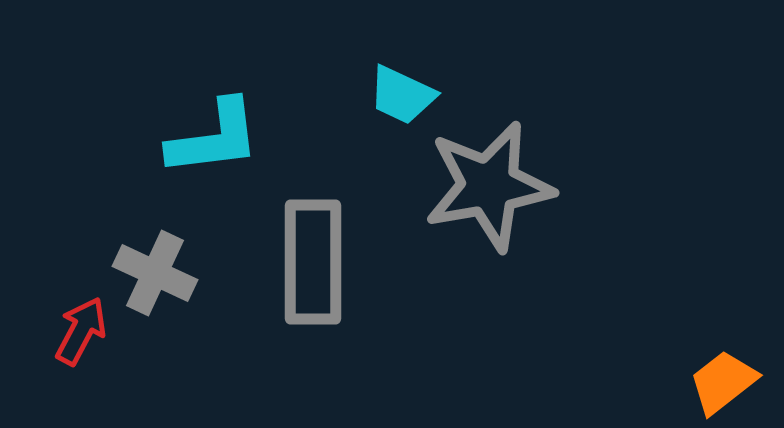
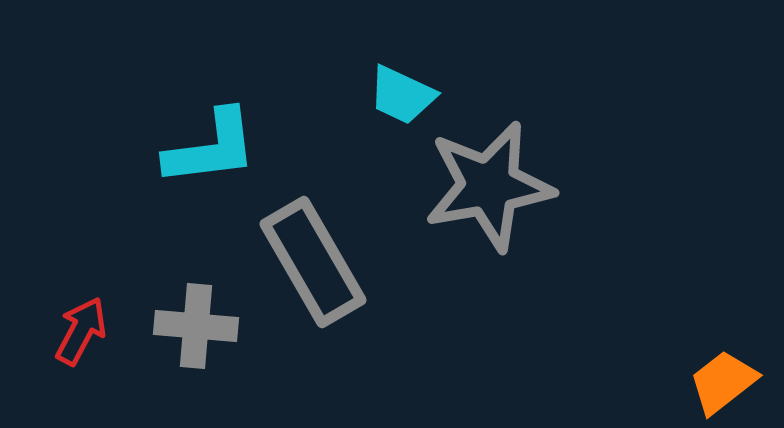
cyan L-shape: moved 3 px left, 10 px down
gray rectangle: rotated 30 degrees counterclockwise
gray cross: moved 41 px right, 53 px down; rotated 20 degrees counterclockwise
